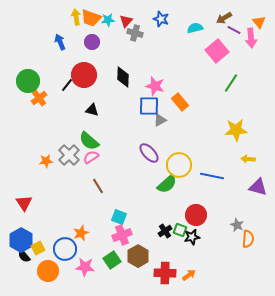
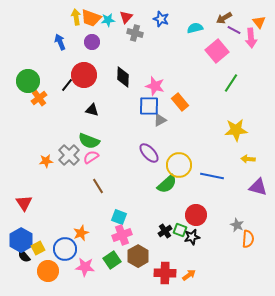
red triangle at (126, 21): moved 4 px up
green semicircle at (89, 141): rotated 20 degrees counterclockwise
